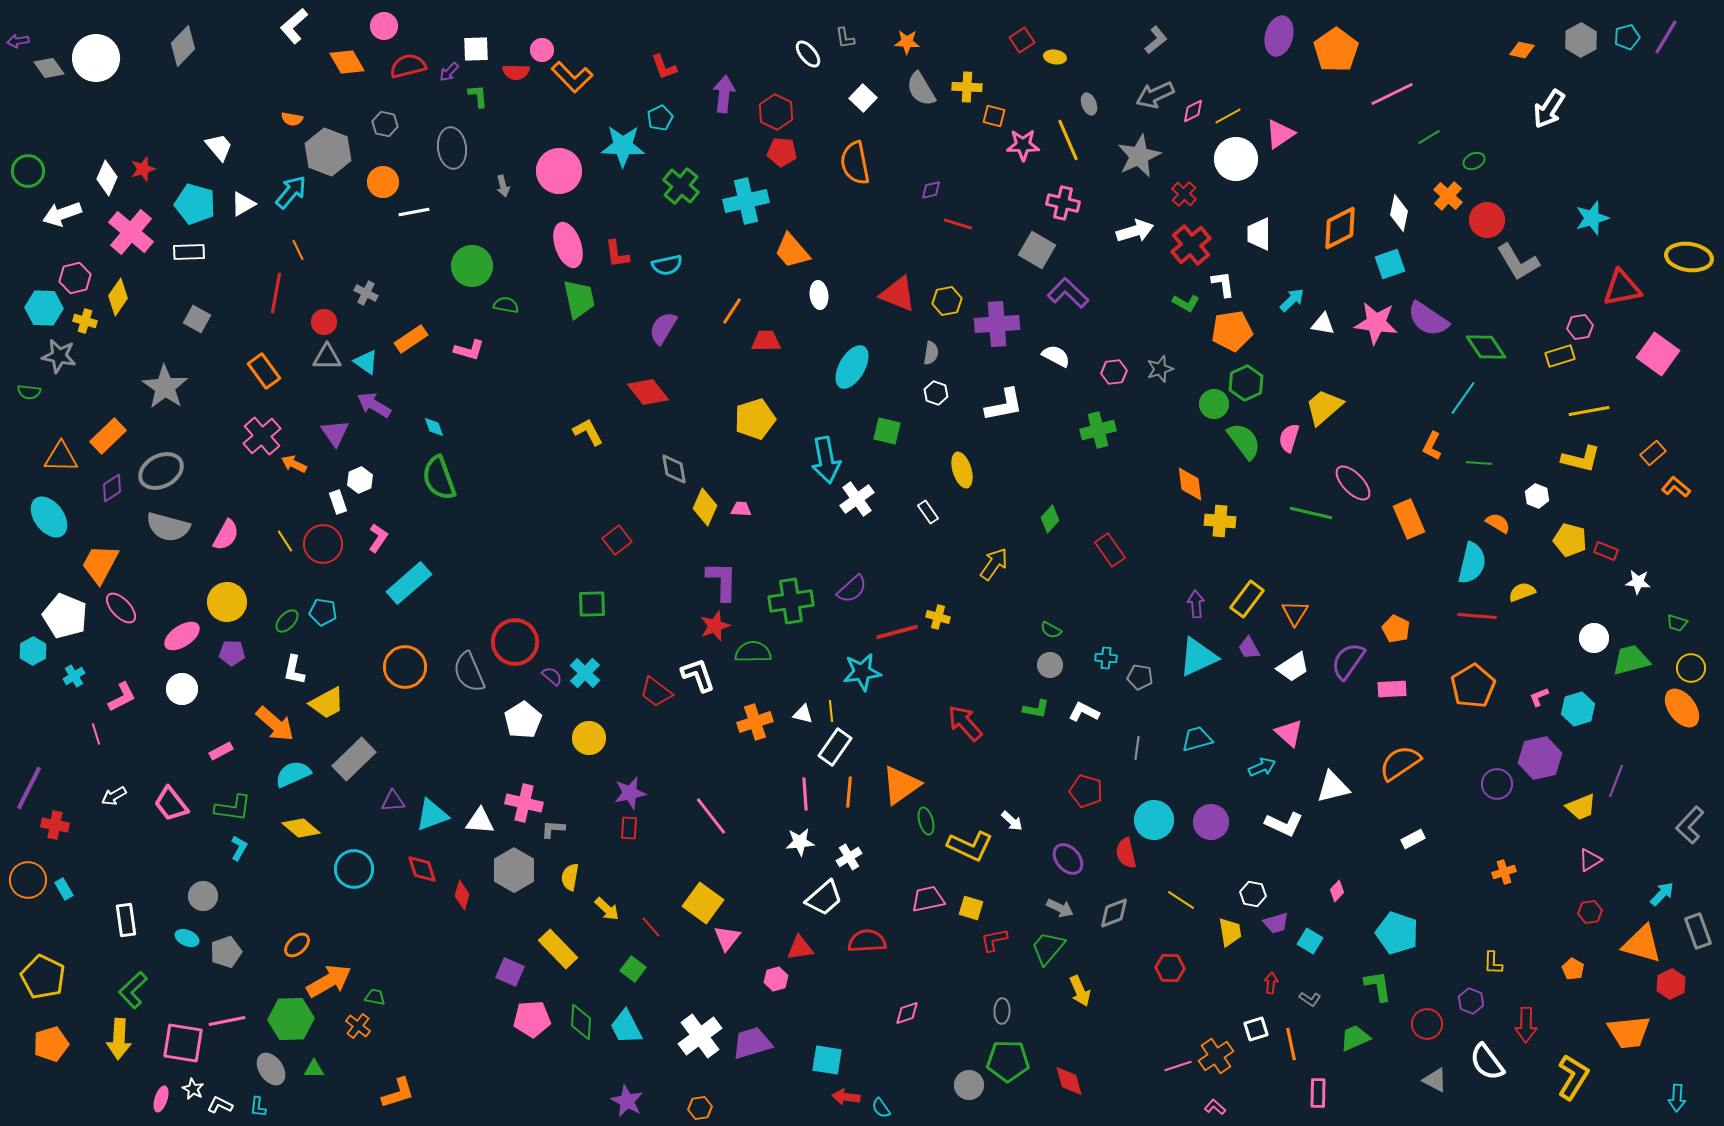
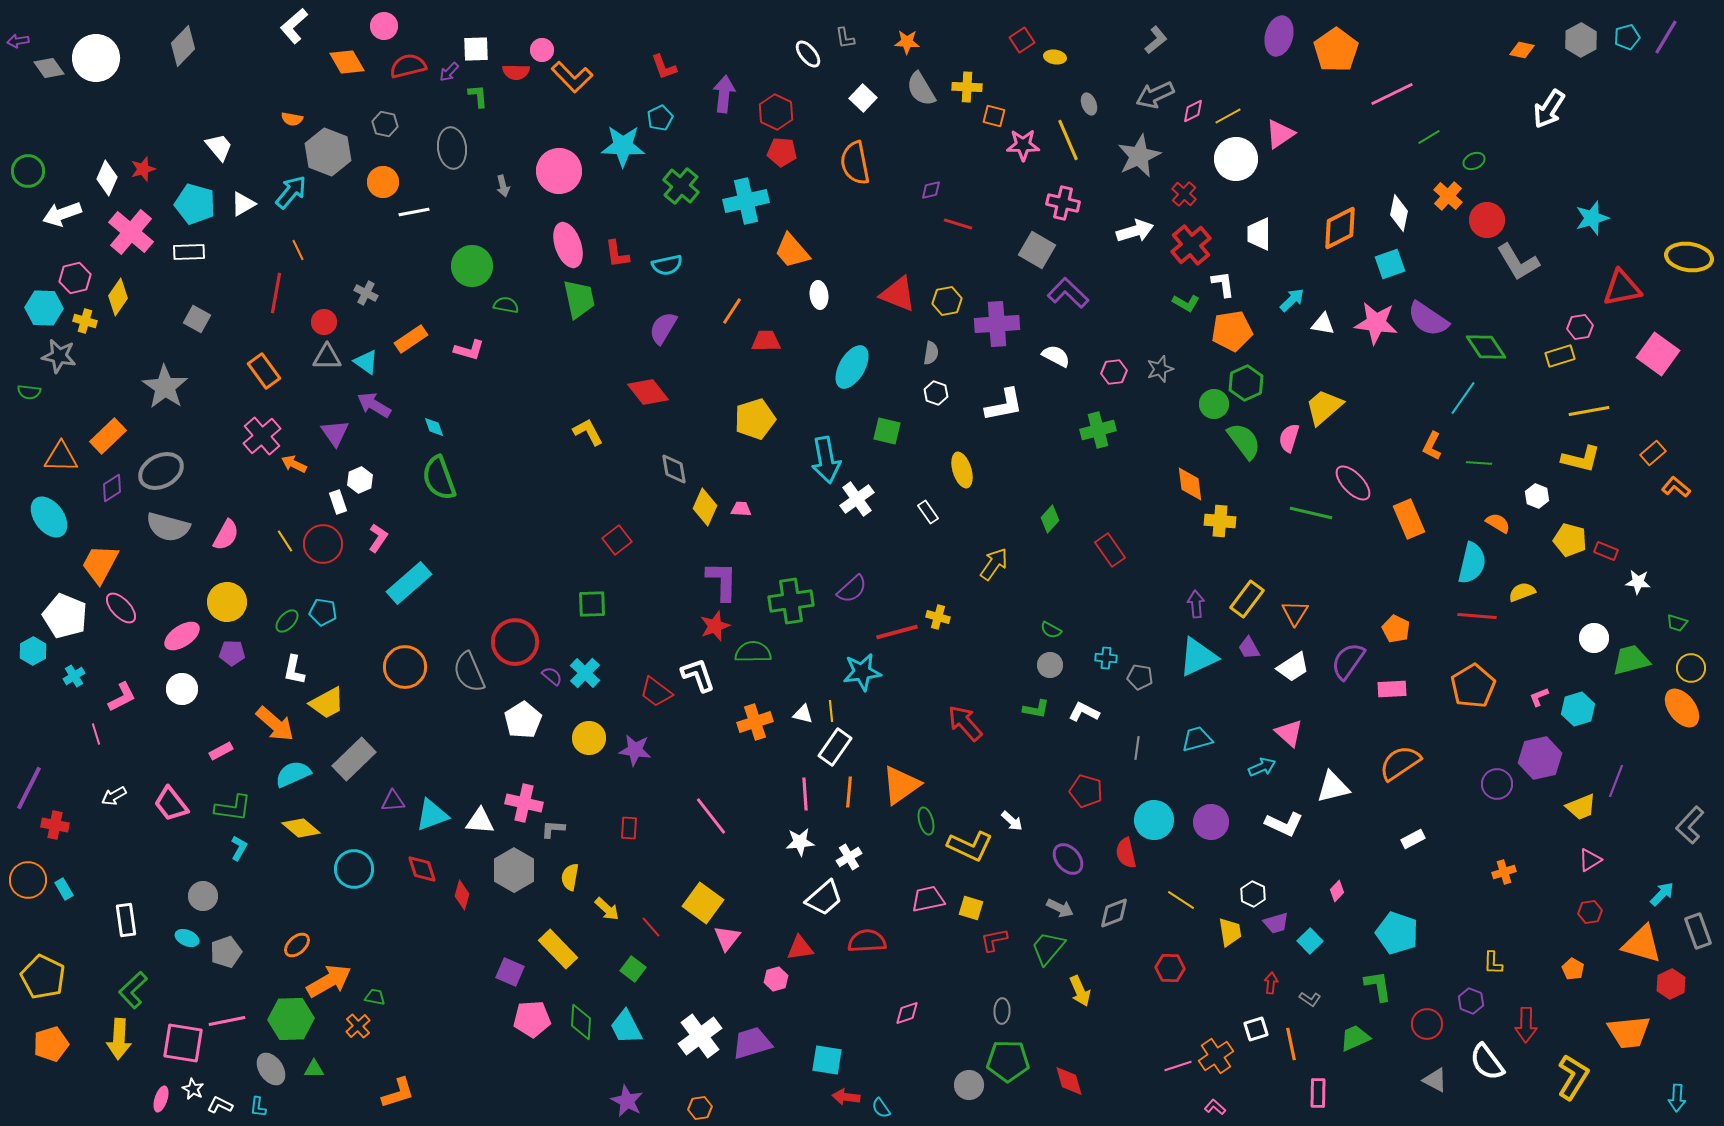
purple star at (630, 793): moved 5 px right, 43 px up; rotated 20 degrees clockwise
white hexagon at (1253, 894): rotated 15 degrees clockwise
cyan square at (1310, 941): rotated 15 degrees clockwise
orange cross at (358, 1026): rotated 10 degrees clockwise
